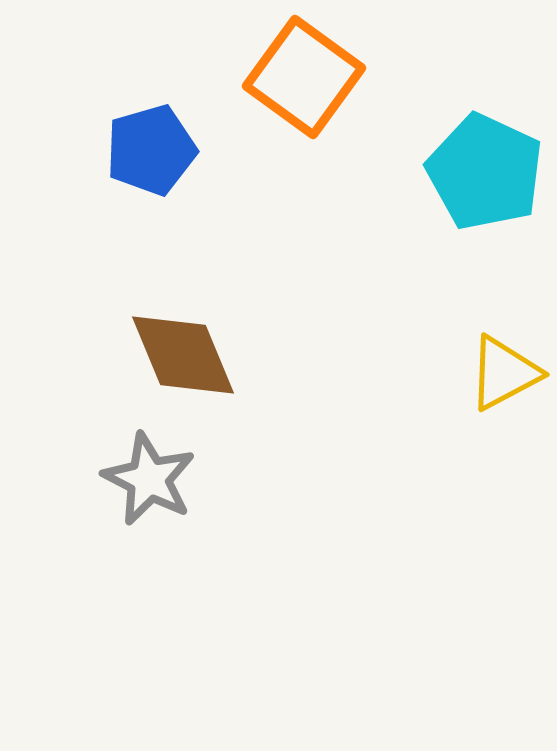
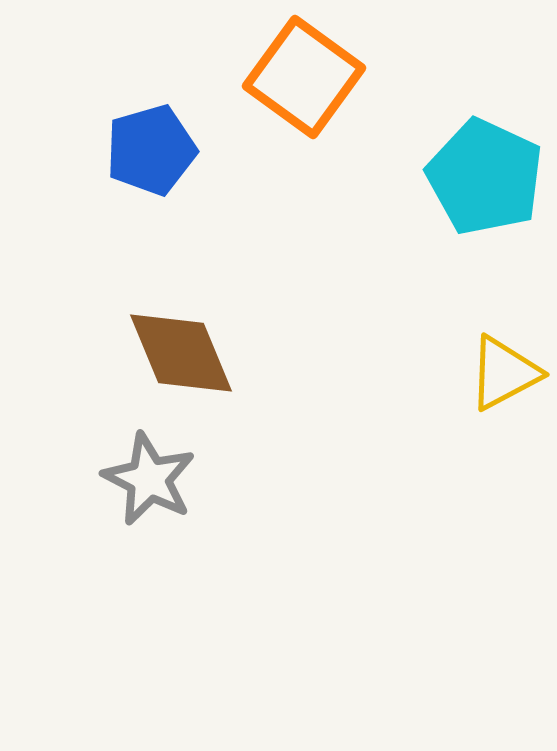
cyan pentagon: moved 5 px down
brown diamond: moved 2 px left, 2 px up
